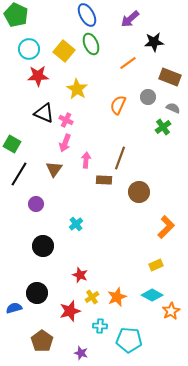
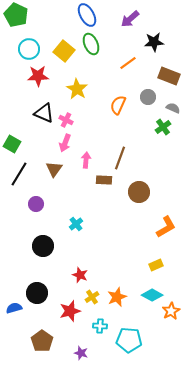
brown rectangle at (170, 77): moved 1 px left, 1 px up
orange L-shape at (166, 227): rotated 15 degrees clockwise
